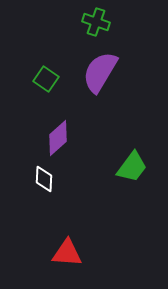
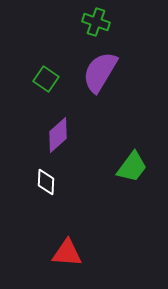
purple diamond: moved 3 px up
white diamond: moved 2 px right, 3 px down
